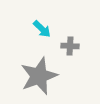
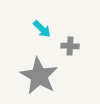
gray star: rotated 21 degrees counterclockwise
